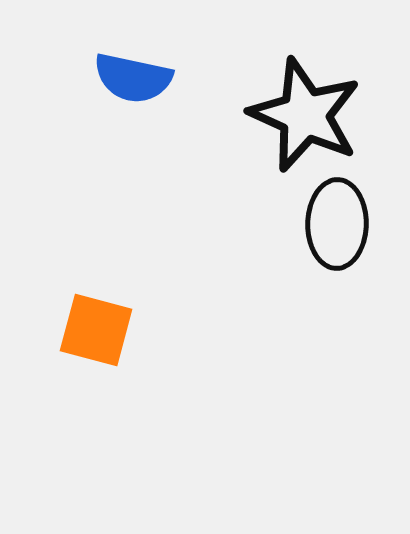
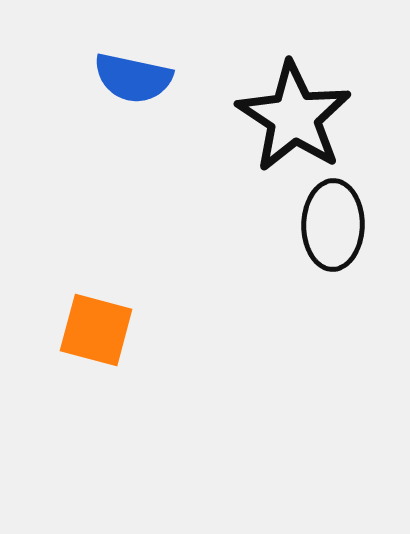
black star: moved 11 px left, 2 px down; rotated 9 degrees clockwise
black ellipse: moved 4 px left, 1 px down
